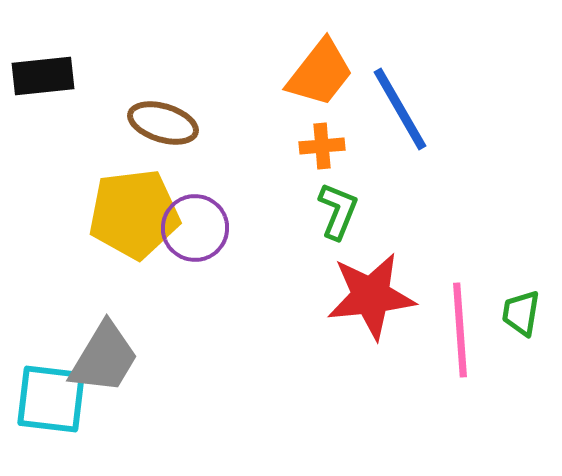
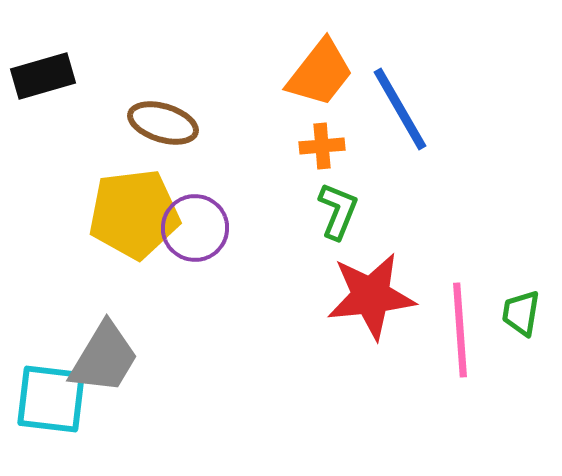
black rectangle: rotated 10 degrees counterclockwise
